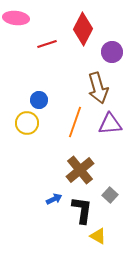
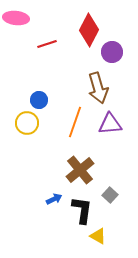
red diamond: moved 6 px right, 1 px down
